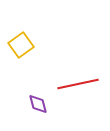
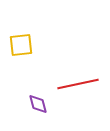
yellow square: rotated 30 degrees clockwise
